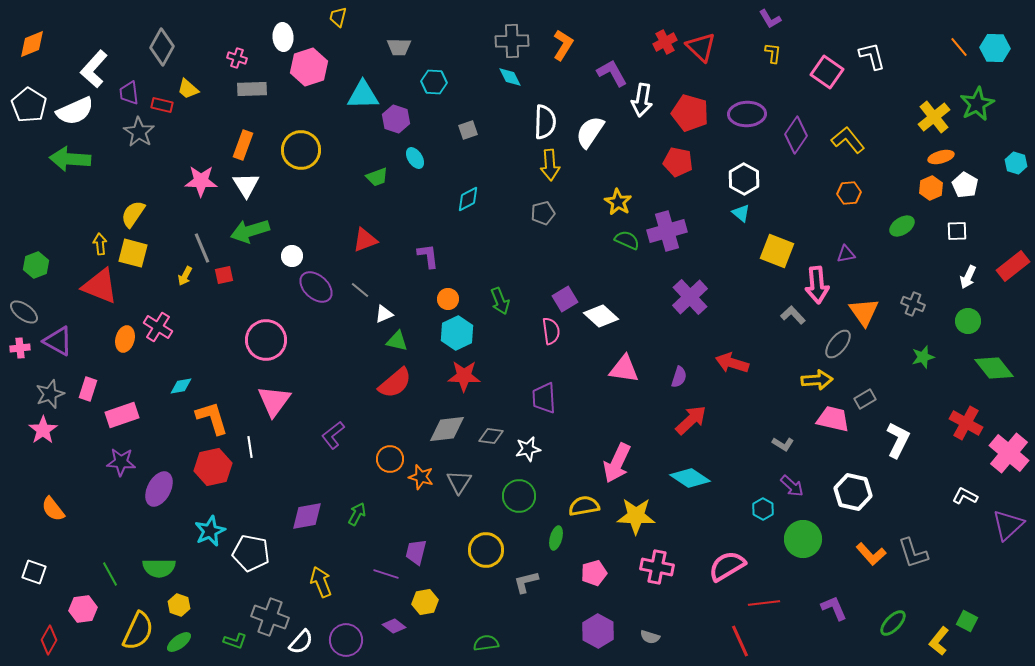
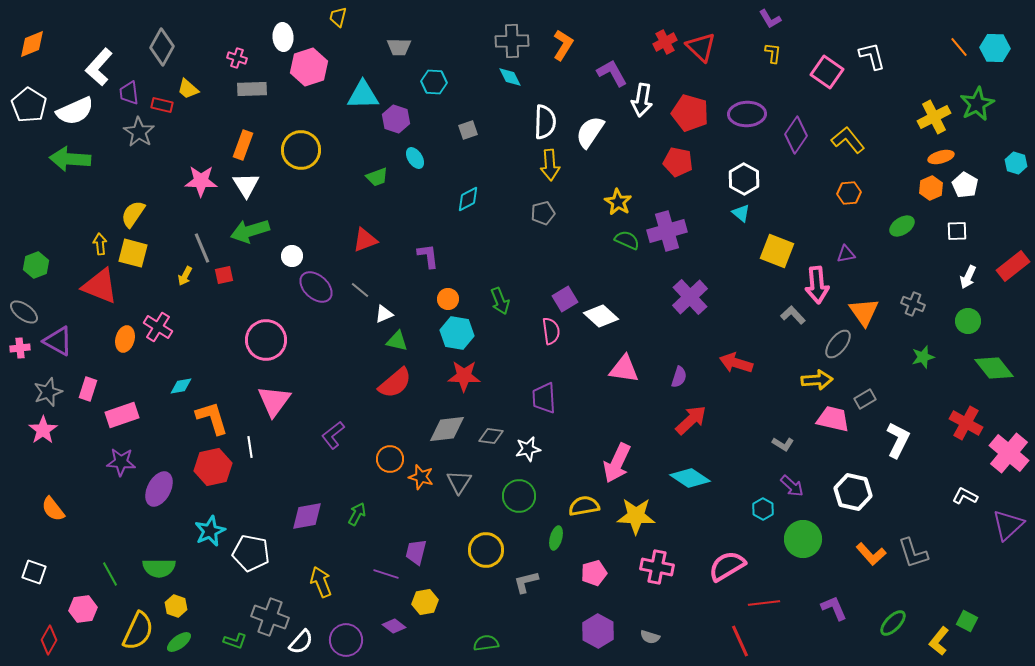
white L-shape at (94, 69): moved 5 px right, 2 px up
yellow cross at (934, 117): rotated 12 degrees clockwise
cyan hexagon at (457, 333): rotated 24 degrees counterclockwise
red arrow at (732, 363): moved 4 px right
gray star at (50, 394): moved 2 px left, 2 px up
yellow hexagon at (179, 605): moved 3 px left, 1 px down
